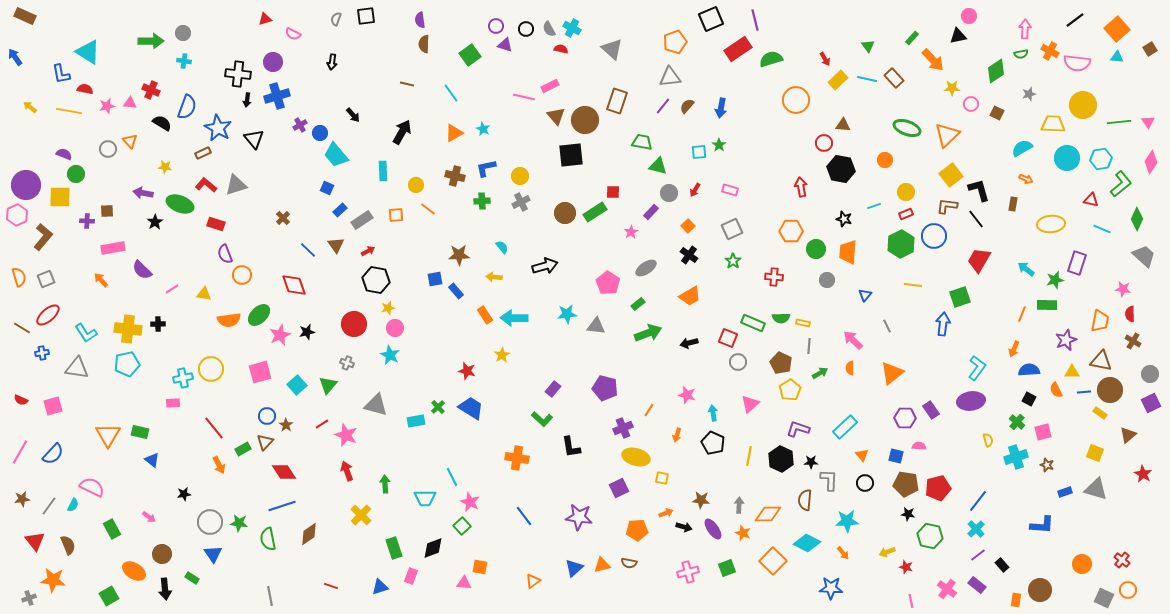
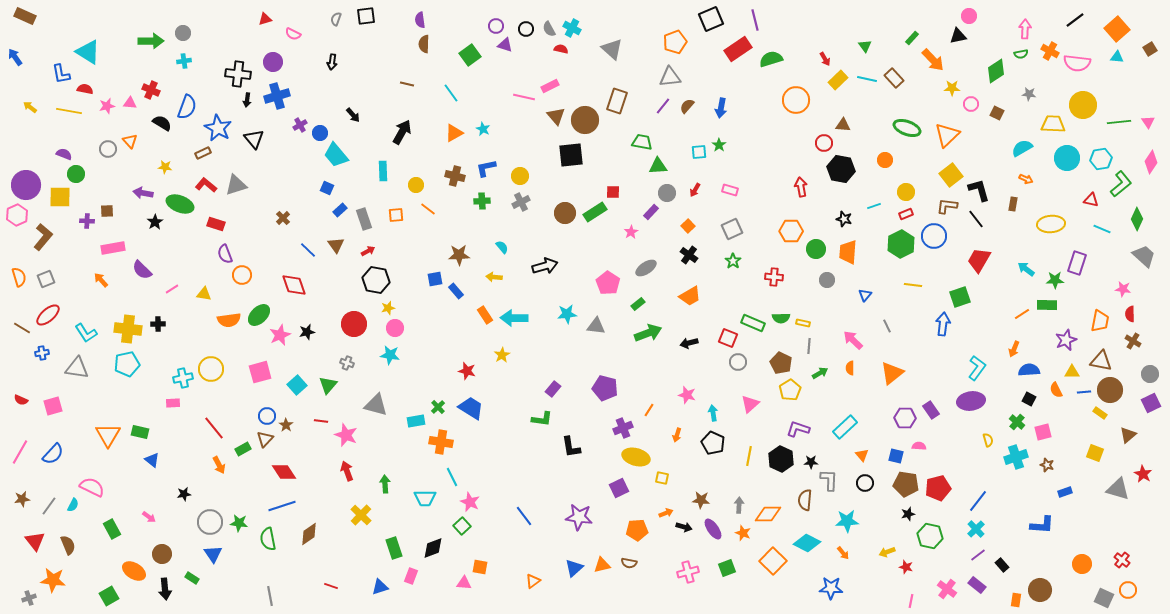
green triangle at (868, 46): moved 3 px left
cyan cross at (184, 61): rotated 16 degrees counterclockwise
gray star at (1029, 94): rotated 24 degrees clockwise
green triangle at (658, 166): rotated 18 degrees counterclockwise
gray circle at (669, 193): moved 2 px left
gray rectangle at (362, 220): moved 2 px right, 1 px up; rotated 75 degrees counterclockwise
green star at (1055, 280): rotated 12 degrees clockwise
orange line at (1022, 314): rotated 35 degrees clockwise
cyan star at (390, 355): rotated 18 degrees counterclockwise
green L-shape at (542, 419): rotated 35 degrees counterclockwise
red line at (322, 424): moved 1 px left, 3 px up; rotated 40 degrees clockwise
brown triangle at (265, 442): moved 3 px up
orange cross at (517, 458): moved 76 px left, 16 px up
gray triangle at (1096, 489): moved 22 px right
black star at (908, 514): rotated 24 degrees counterclockwise
pink line at (911, 601): rotated 24 degrees clockwise
